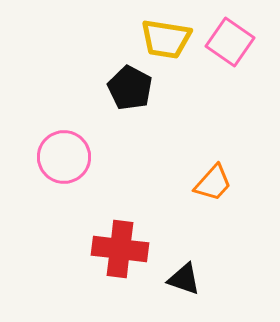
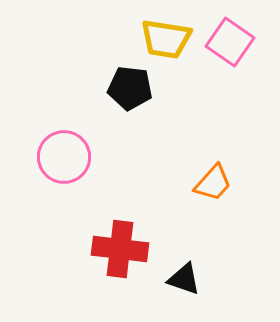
black pentagon: rotated 21 degrees counterclockwise
